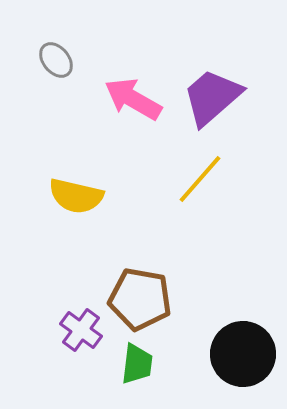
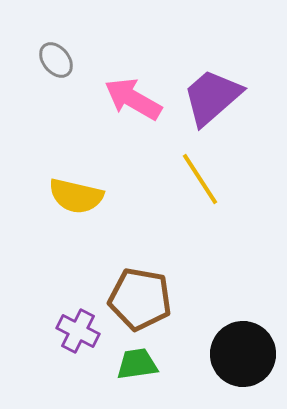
yellow line: rotated 74 degrees counterclockwise
purple cross: moved 3 px left, 1 px down; rotated 9 degrees counterclockwise
green trapezoid: rotated 105 degrees counterclockwise
